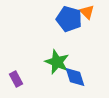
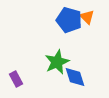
orange triangle: moved 5 px down
blue pentagon: moved 1 px down
green star: rotated 25 degrees clockwise
